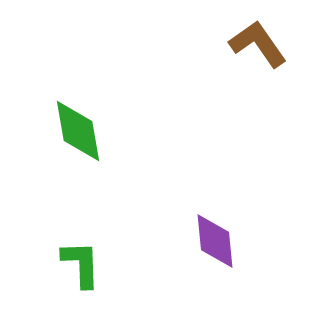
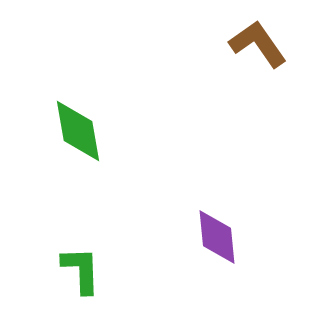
purple diamond: moved 2 px right, 4 px up
green L-shape: moved 6 px down
